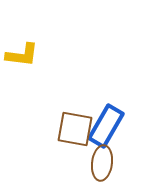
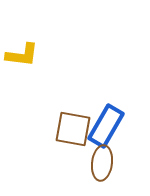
brown square: moved 2 px left
